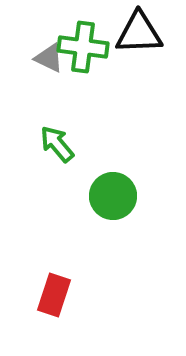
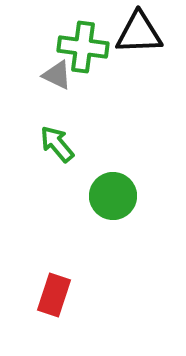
gray triangle: moved 8 px right, 17 px down
